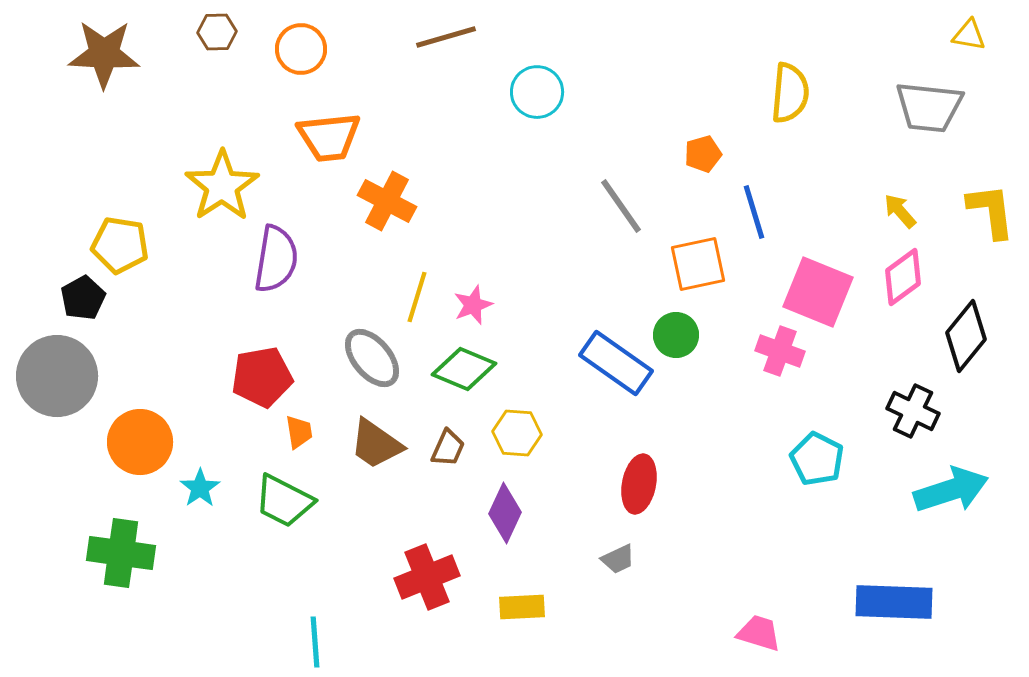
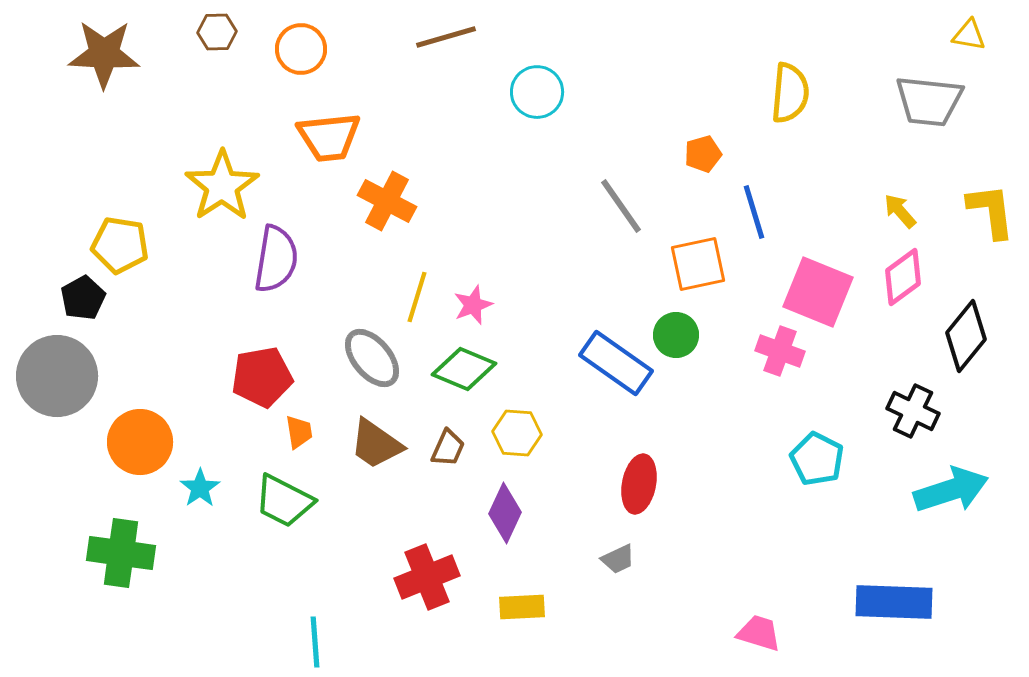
gray trapezoid at (929, 107): moved 6 px up
